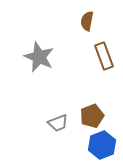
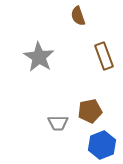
brown semicircle: moved 9 px left, 5 px up; rotated 30 degrees counterclockwise
gray star: rotated 8 degrees clockwise
brown pentagon: moved 2 px left, 5 px up; rotated 10 degrees clockwise
gray trapezoid: rotated 20 degrees clockwise
